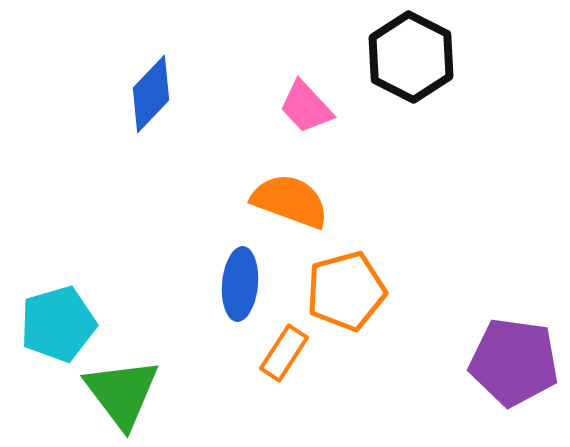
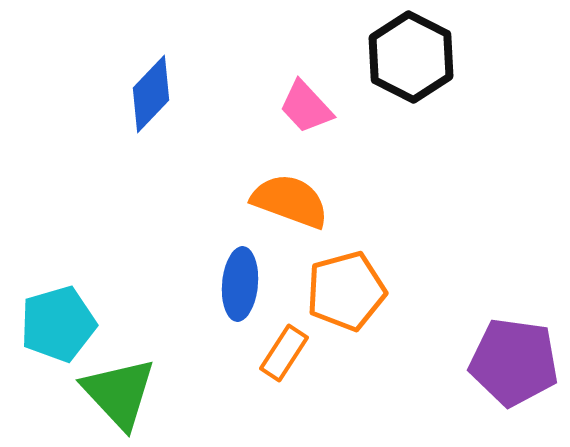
green triangle: moved 3 px left; rotated 6 degrees counterclockwise
